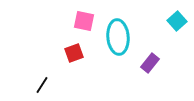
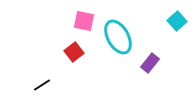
cyan ellipse: rotated 24 degrees counterclockwise
red square: moved 1 px up; rotated 18 degrees counterclockwise
black line: rotated 24 degrees clockwise
